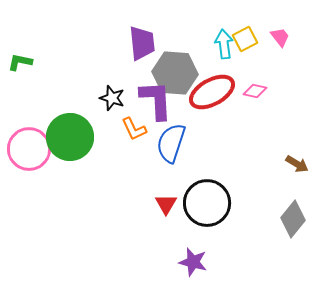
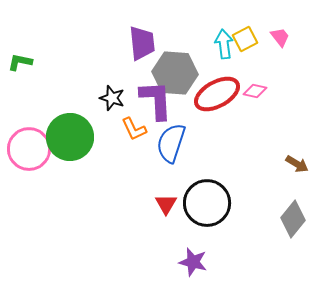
red ellipse: moved 5 px right, 2 px down
